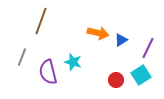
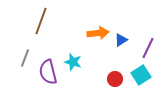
orange arrow: rotated 20 degrees counterclockwise
gray line: moved 3 px right, 1 px down
red circle: moved 1 px left, 1 px up
